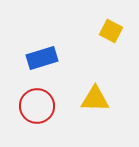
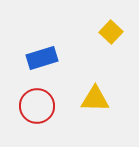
yellow square: moved 1 px down; rotated 15 degrees clockwise
